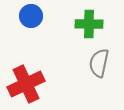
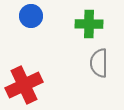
gray semicircle: rotated 12 degrees counterclockwise
red cross: moved 2 px left, 1 px down
